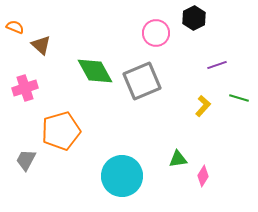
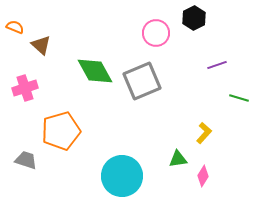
yellow L-shape: moved 1 px right, 27 px down
gray trapezoid: rotated 80 degrees clockwise
